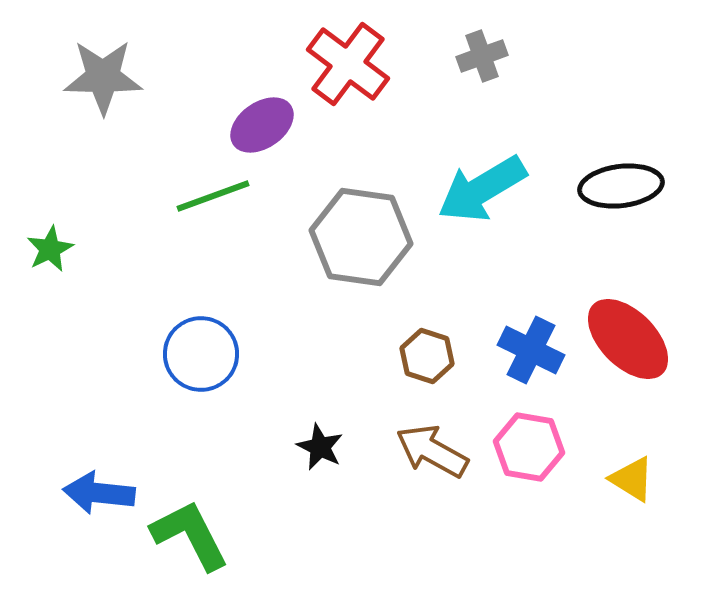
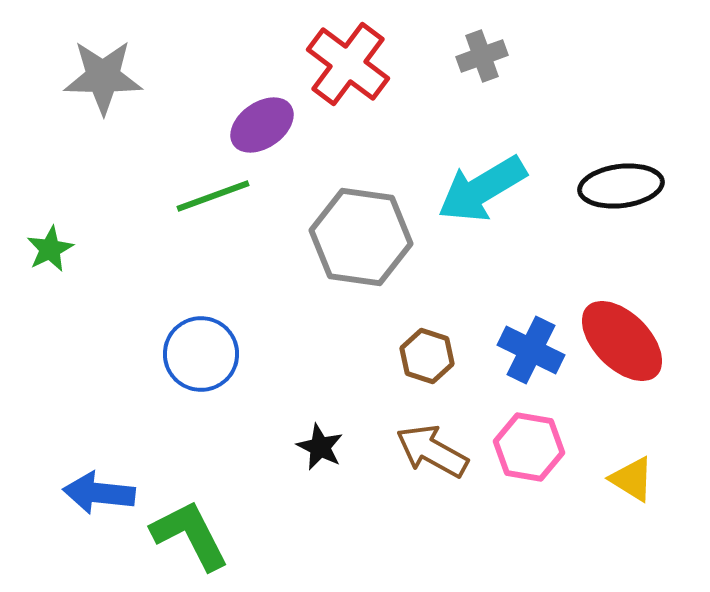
red ellipse: moved 6 px left, 2 px down
